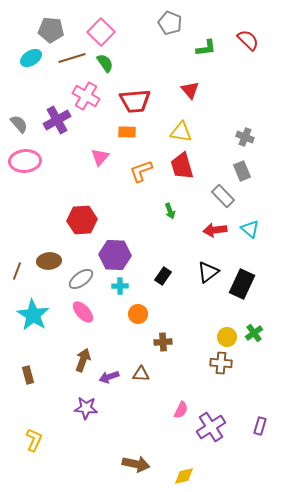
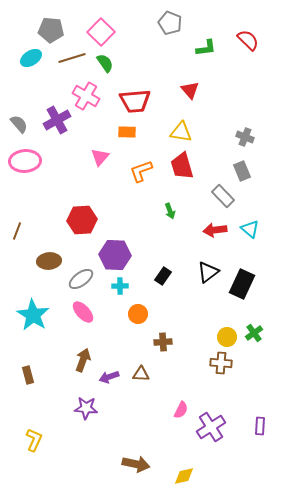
brown line at (17, 271): moved 40 px up
purple rectangle at (260, 426): rotated 12 degrees counterclockwise
